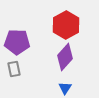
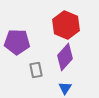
red hexagon: rotated 8 degrees counterclockwise
gray rectangle: moved 22 px right, 1 px down
